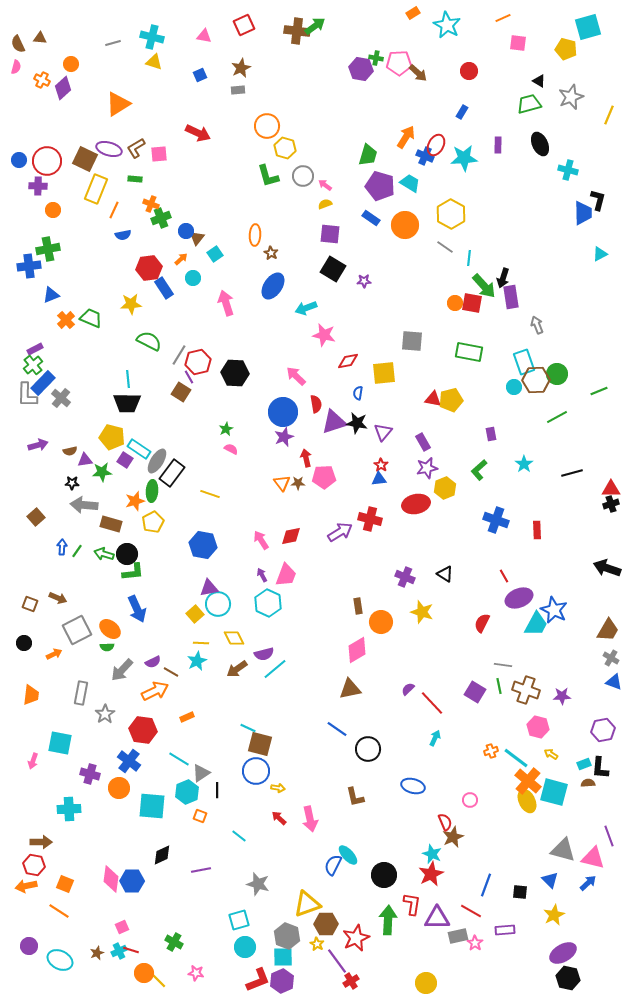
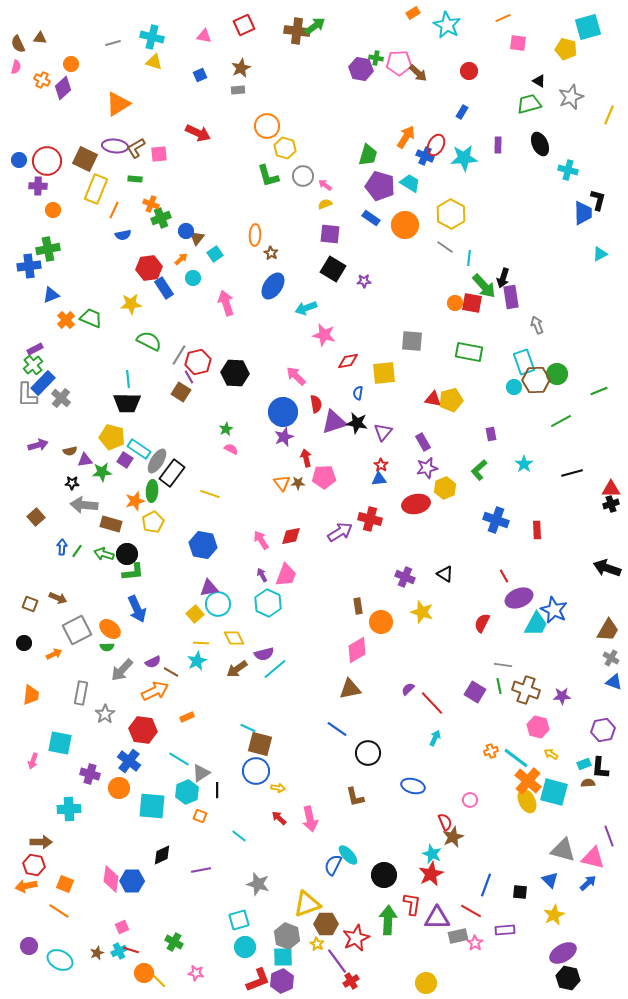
purple ellipse at (109, 149): moved 6 px right, 3 px up; rotated 10 degrees counterclockwise
green line at (557, 417): moved 4 px right, 4 px down
black circle at (368, 749): moved 4 px down
